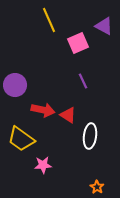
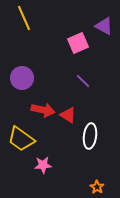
yellow line: moved 25 px left, 2 px up
purple line: rotated 21 degrees counterclockwise
purple circle: moved 7 px right, 7 px up
